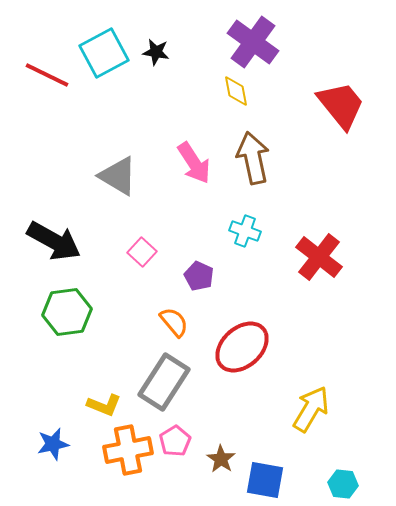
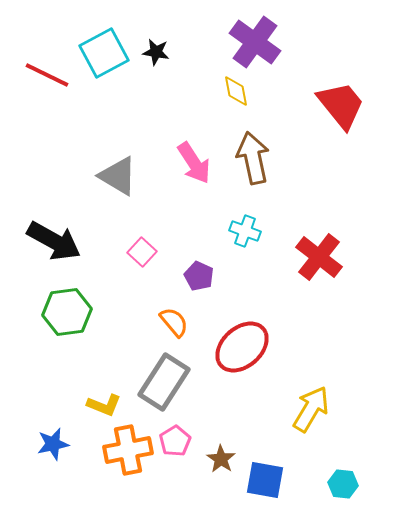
purple cross: moved 2 px right
